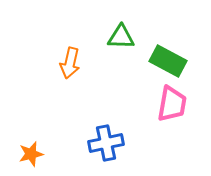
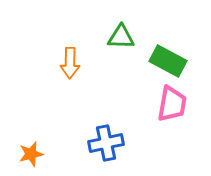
orange arrow: rotated 12 degrees counterclockwise
